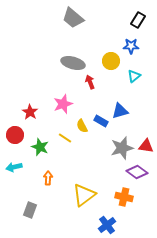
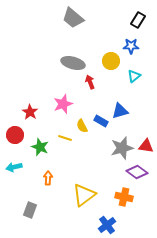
yellow line: rotated 16 degrees counterclockwise
